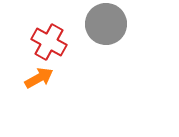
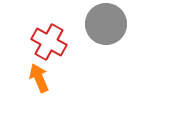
orange arrow: rotated 84 degrees counterclockwise
